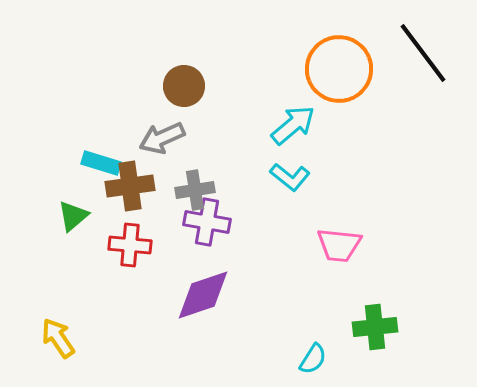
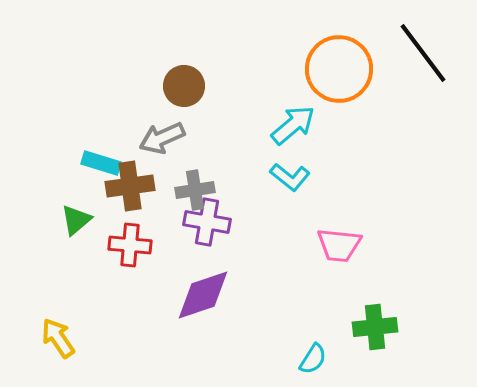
green triangle: moved 3 px right, 4 px down
